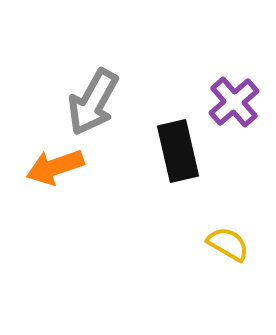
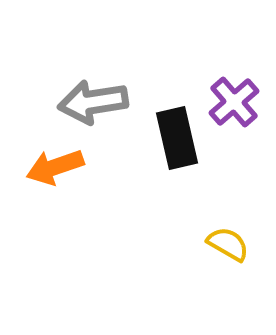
gray arrow: rotated 52 degrees clockwise
black rectangle: moved 1 px left, 13 px up
